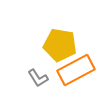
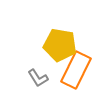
orange rectangle: rotated 36 degrees counterclockwise
